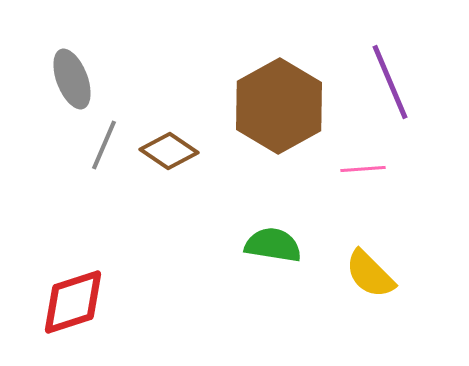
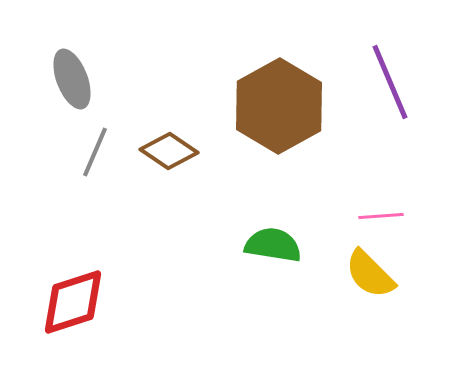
gray line: moved 9 px left, 7 px down
pink line: moved 18 px right, 47 px down
